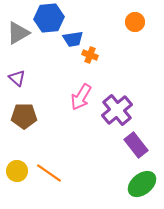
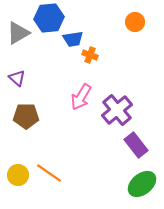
brown pentagon: moved 2 px right
yellow circle: moved 1 px right, 4 px down
